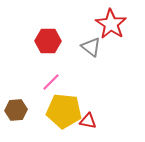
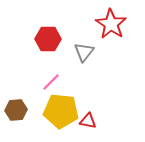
red hexagon: moved 2 px up
gray triangle: moved 7 px left, 5 px down; rotated 30 degrees clockwise
yellow pentagon: moved 3 px left
